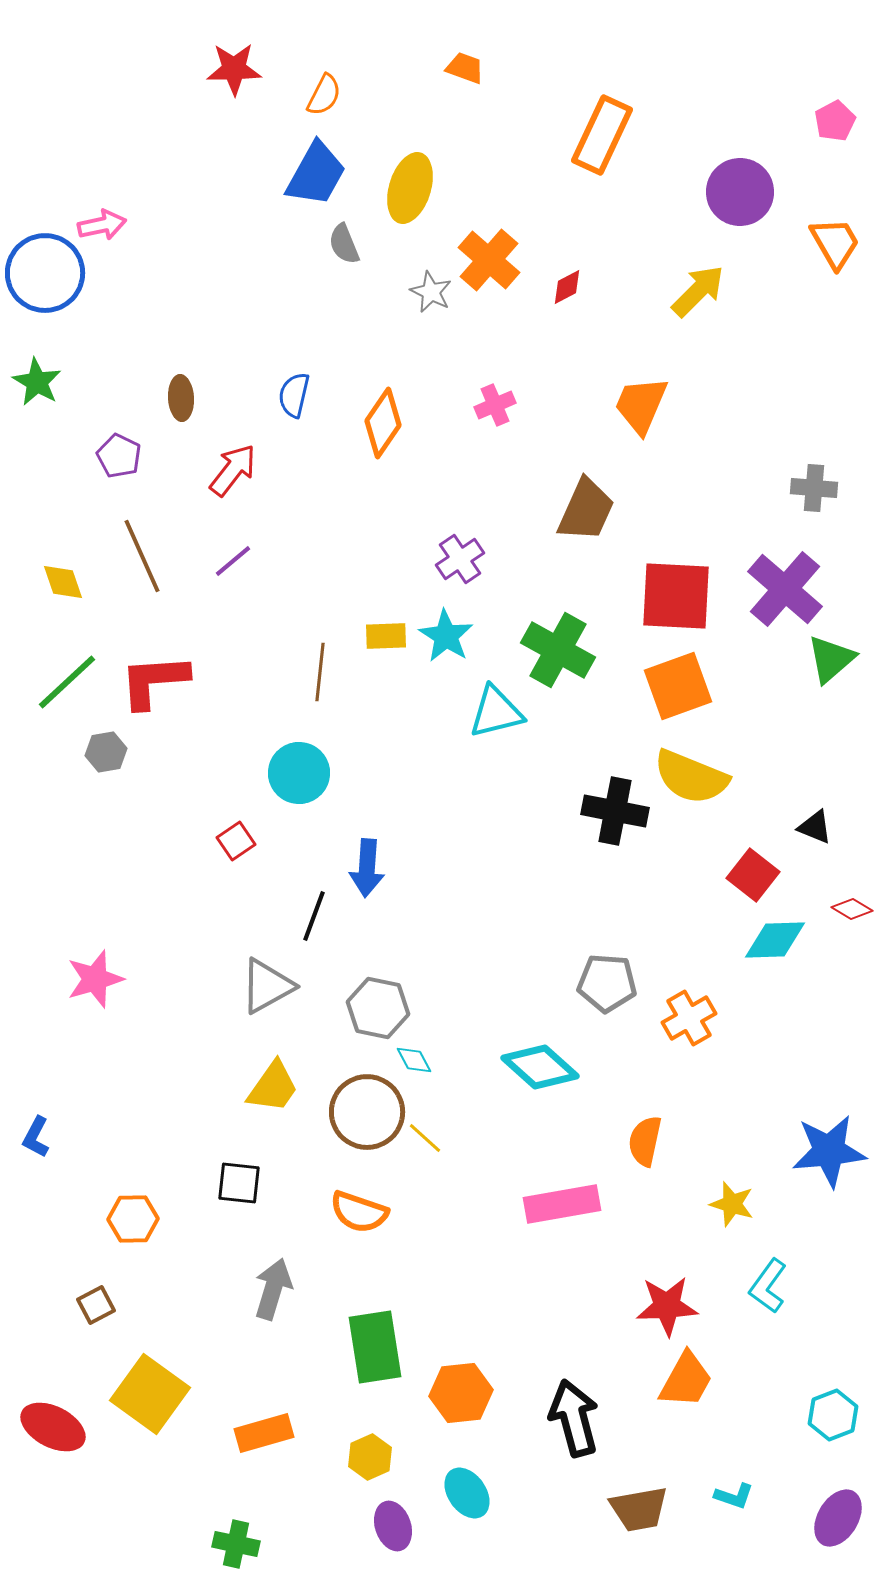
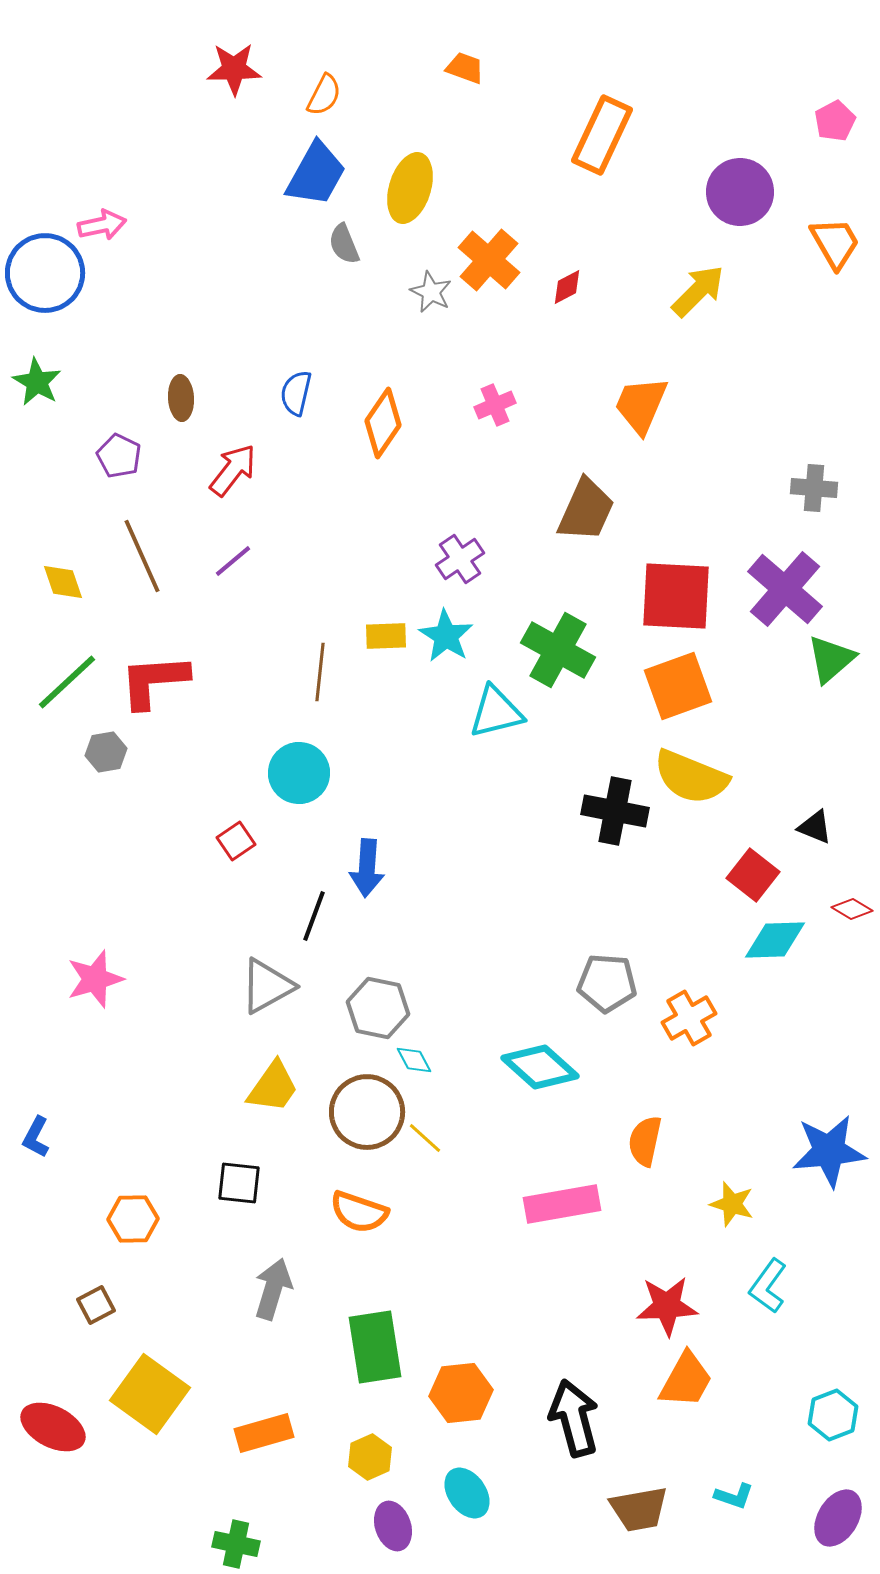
blue semicircle at (294, 395): moved 2 px right, 2 px up
